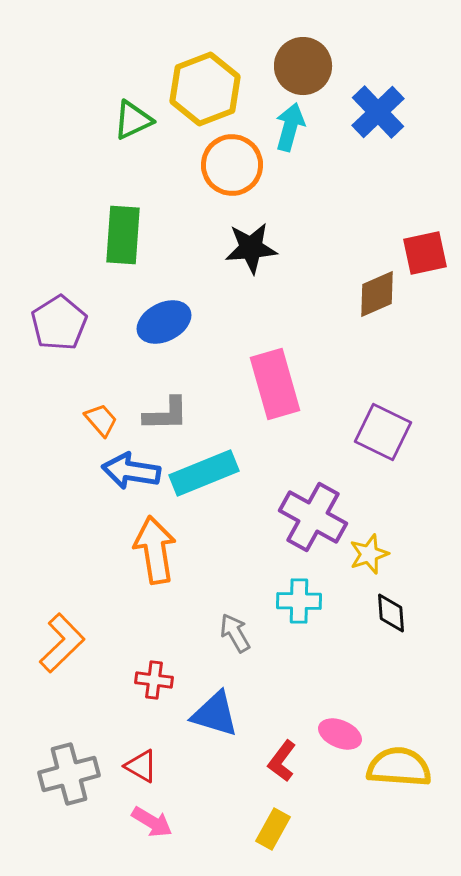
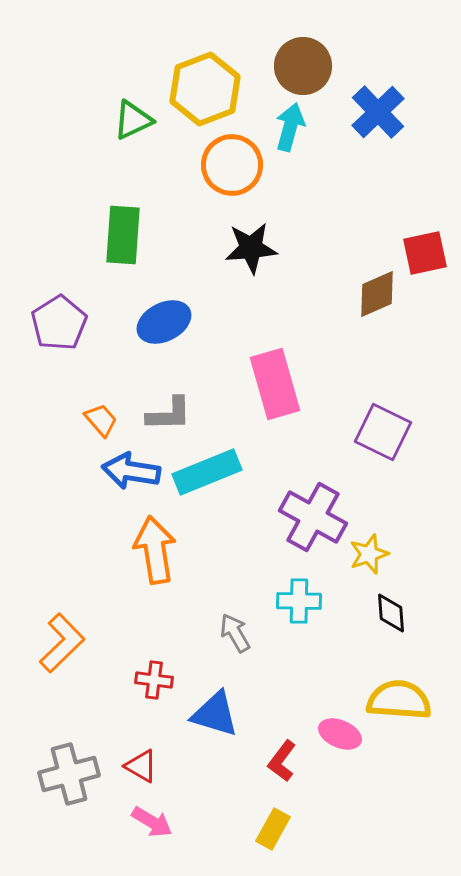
gray L-shape: moved 3 px right
cyan rectangle: moved 3 px right, 1 px up
yellow semicircle: moved 67 px up
